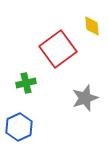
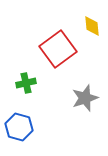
blue hexagon: rotated 20 degrees counterclockwise
